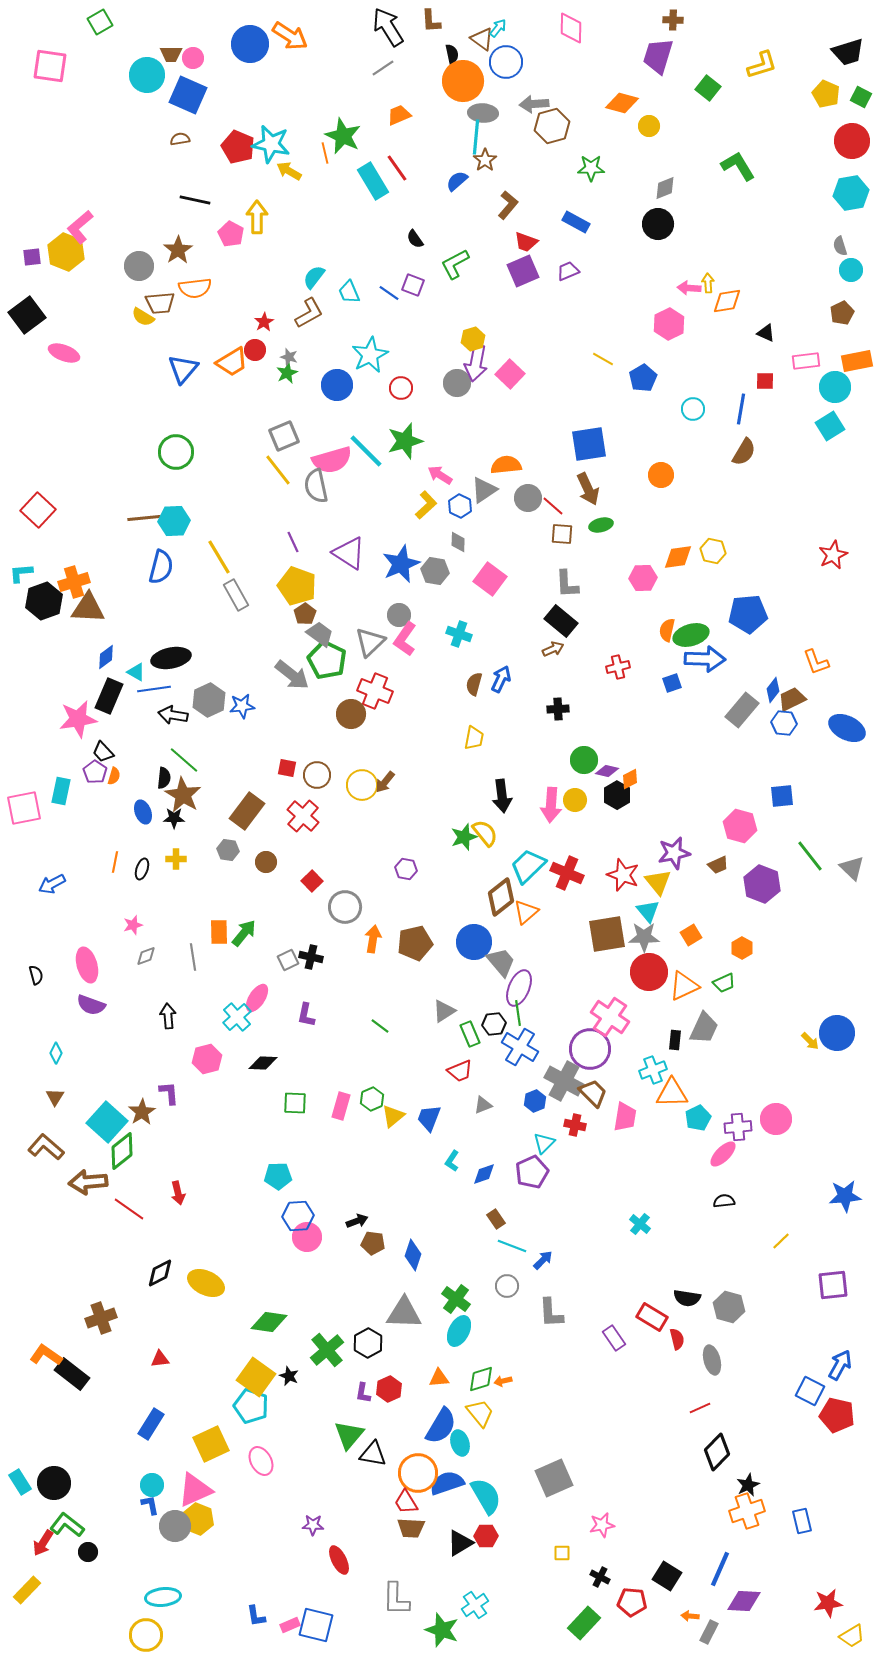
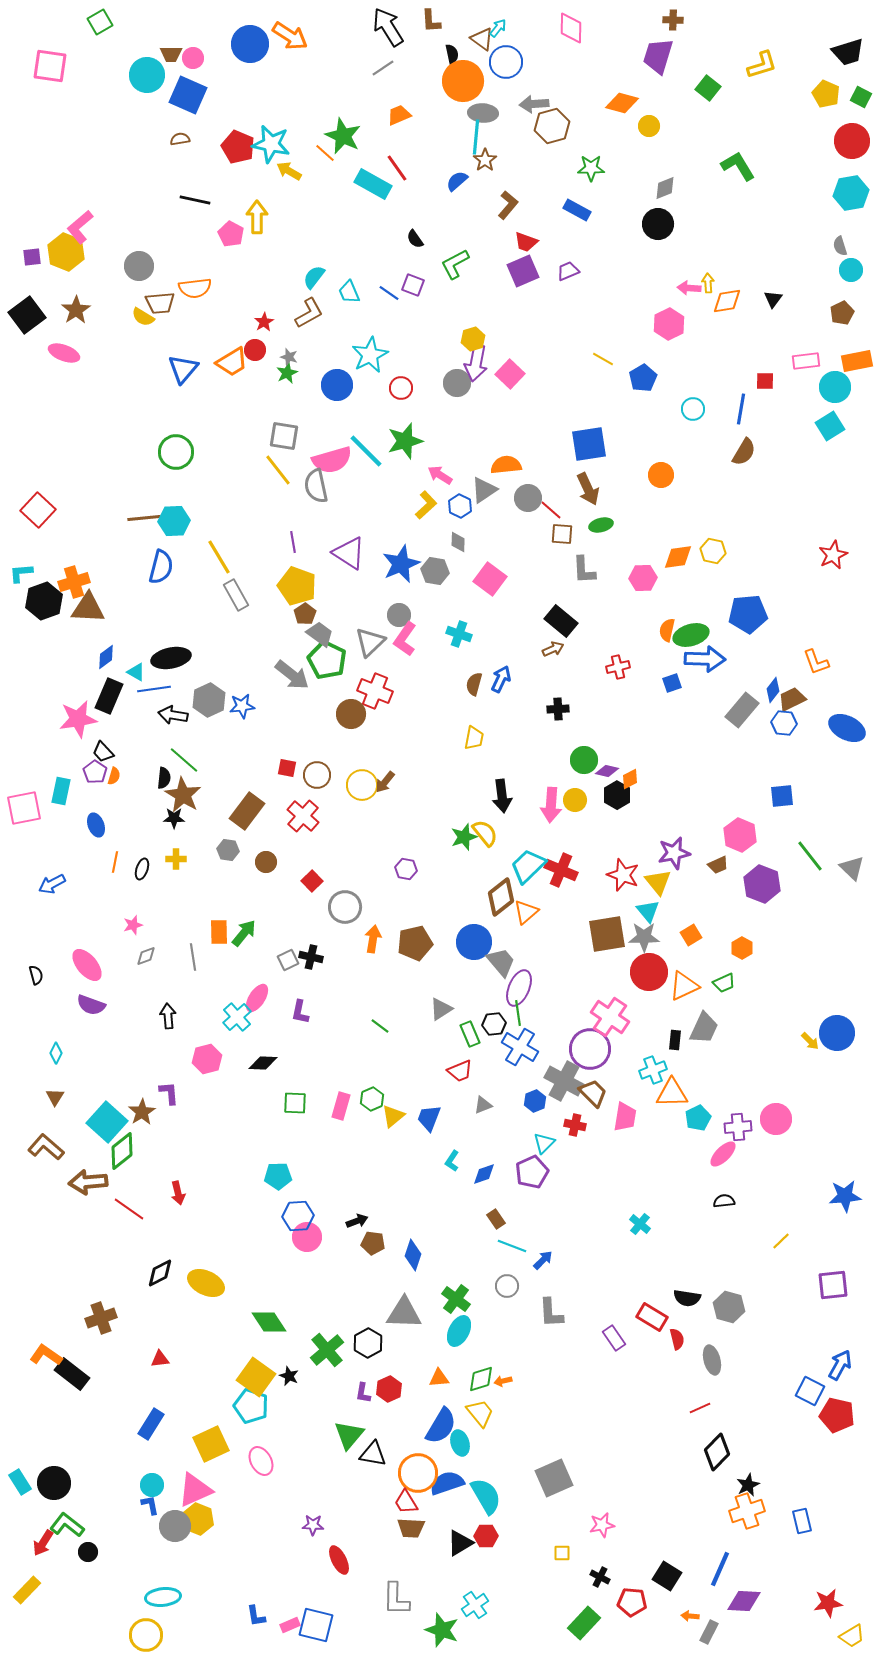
orange line at (325, 153): rotated 35 degrees counterclockwise
cyan rectangle at (373, 181): moved 3 px down; rotated 30 degrees counterclockwise
blue rectangle at (576, 222): moved 1 px right, 12 px up
brown star at (178, 250): moved 102 px left, 60 px down
black triangle at (766, 333): moved 7 px right, 34 px up; rotated 42 degrees clockwise
gray square at (284, 436): rotated 32 degrees clockwise
red line at (553, 506): moved 2 px left, 4 px down
purple line at (293, 542): rotated 15 degrees clockwise
gray L-shape at (567, 584): moved 17 px right, 14 px up
blue ellipse at (143, 812): moved 47 px left, 13 px down
pink hexagon at (740, 826): moved 9 px down; rotated 8 degrees clockwise
red cross at (567, 873): moved 6 px left, 3 px up
pink ellipse at (87, 965): rotated 24 degrees counterclockwise
gray triangle at (444, 1011): moved 3 px left, 2 px up
purple L-shape at (306, 1015): moved 6 px left, 3 px up
green diamond at (269, 1322): rotated 48 degrees clockwise
